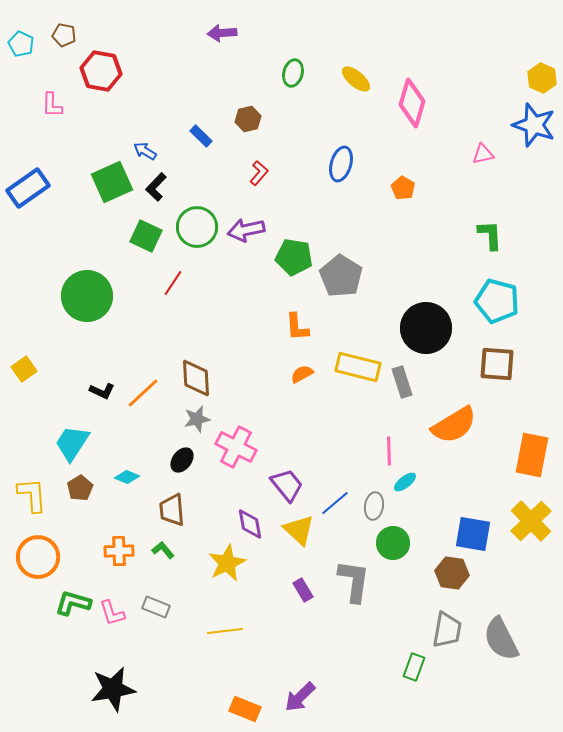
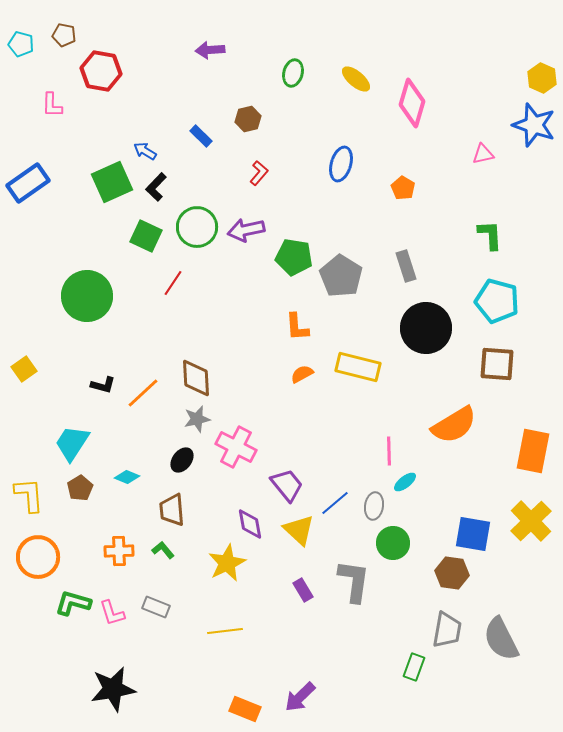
purple arrow at (222, 33): moved 12 px left, 17 px down
cyan pentagon at (21, 44): rotated 10 degrees counterclockwise
blue rectangle at (28, 188): moved 5 px up
gray rectangle at (402, 382): moved 4 px right, 116 px up
black L-shape at (102, 391): moved 1 px right, 6 px up; rotated 10 degrees counterclockwise
orange rectangle at (532, 455): moved 1 px right, 4 px up
yellow L-shape at (32, 495): moved 3 px left
